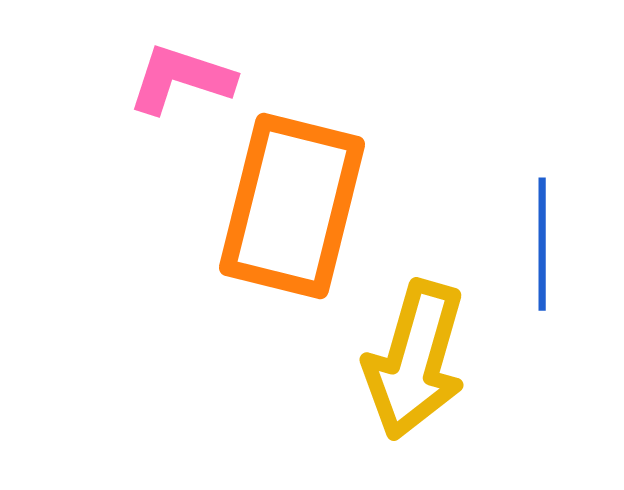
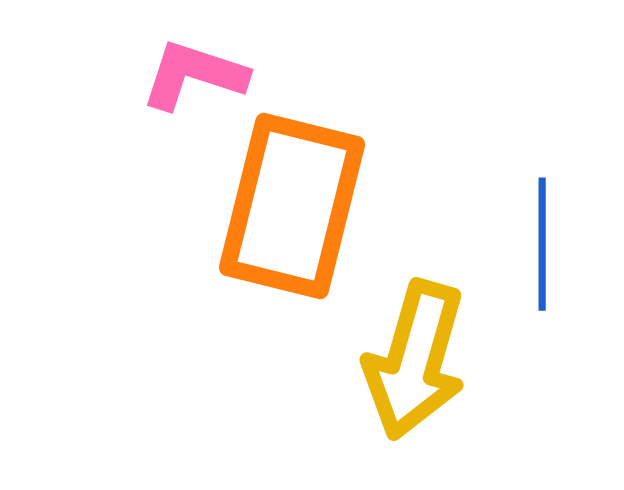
pink L-shape: moved 13 px right, 4 px up
